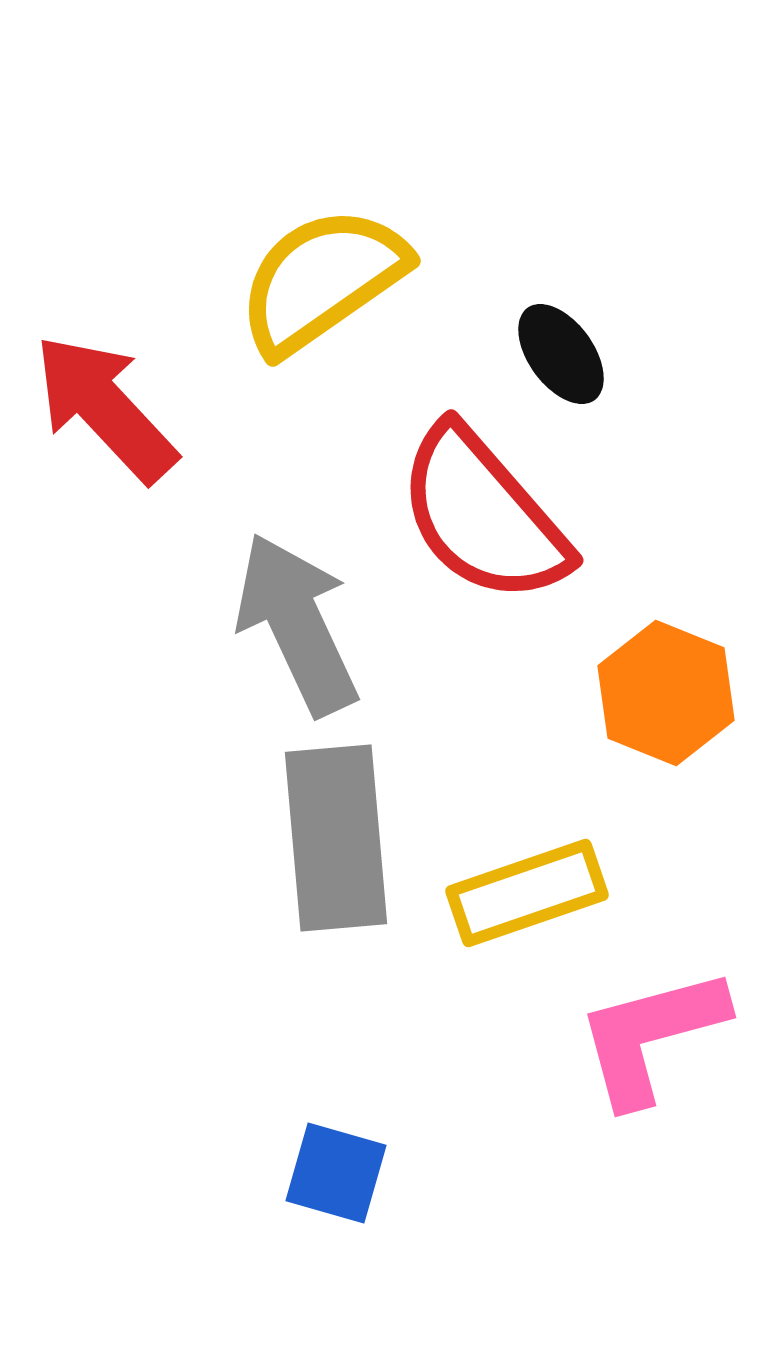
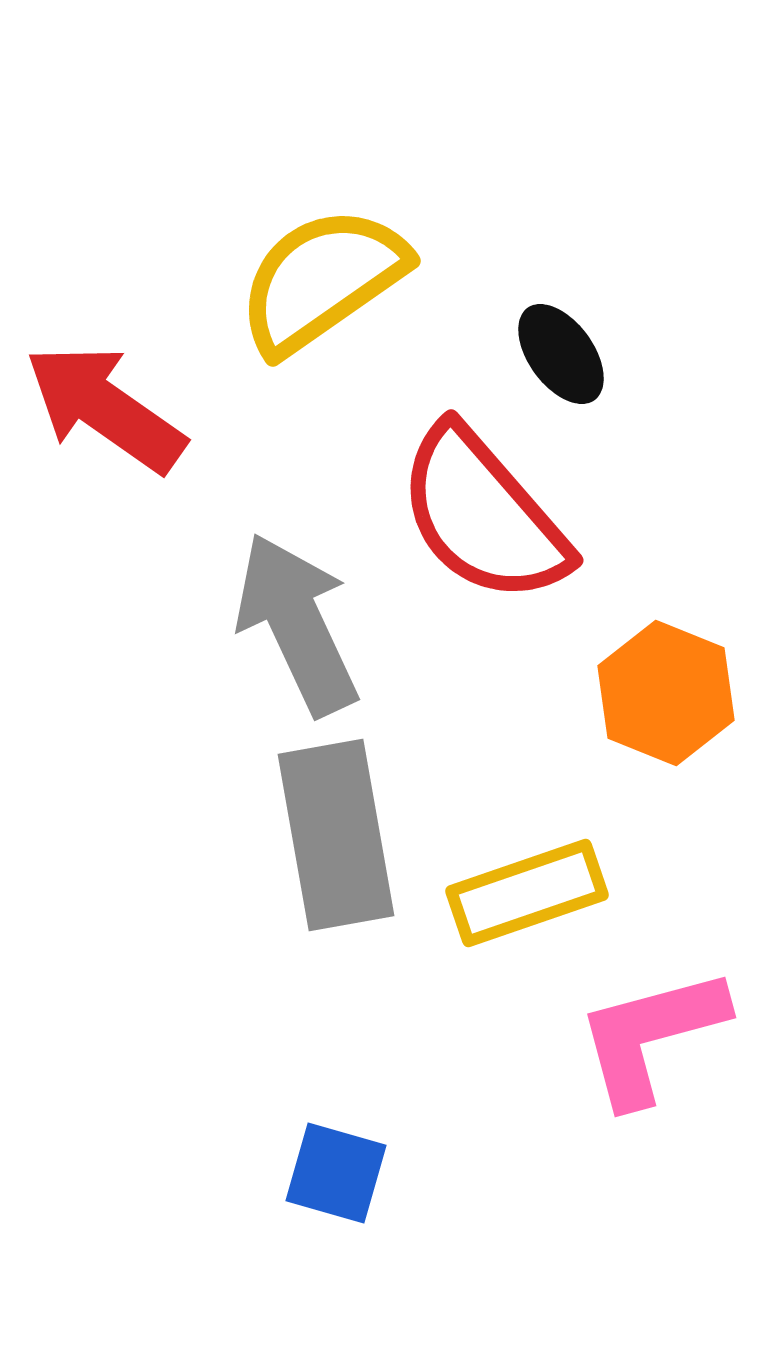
red arrow: rotated 12 degrees counterclockwise
gray rectangle: moved 3 px up; rotated 5 degrees counterclockwise
